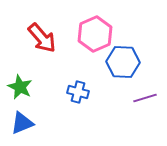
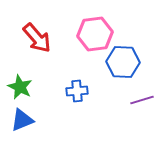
pink hexagon: rotated 16 degrees clockwise
red arrow: moved 5 px left
blue cross: moved 1 px left, 1 px up; rotated 20 degrees counterclockwise
purple line: moved 3 px left, 2 px down
blue triangle: moved 3 px up
